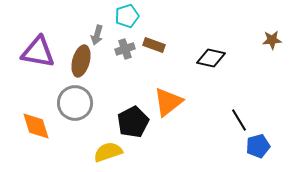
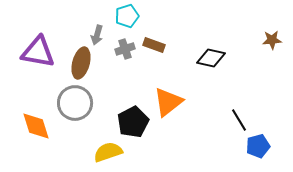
brown ellipse: moved 2 px down
